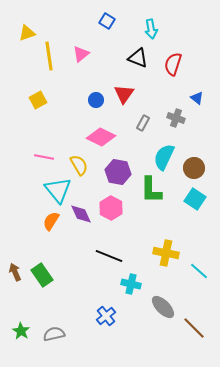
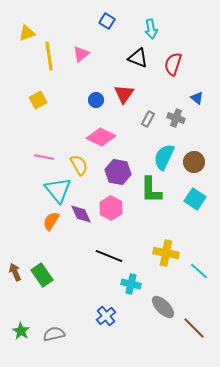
gray rectangle: moved 5 px right, 4 px up
brown circle: moved 6 px up
